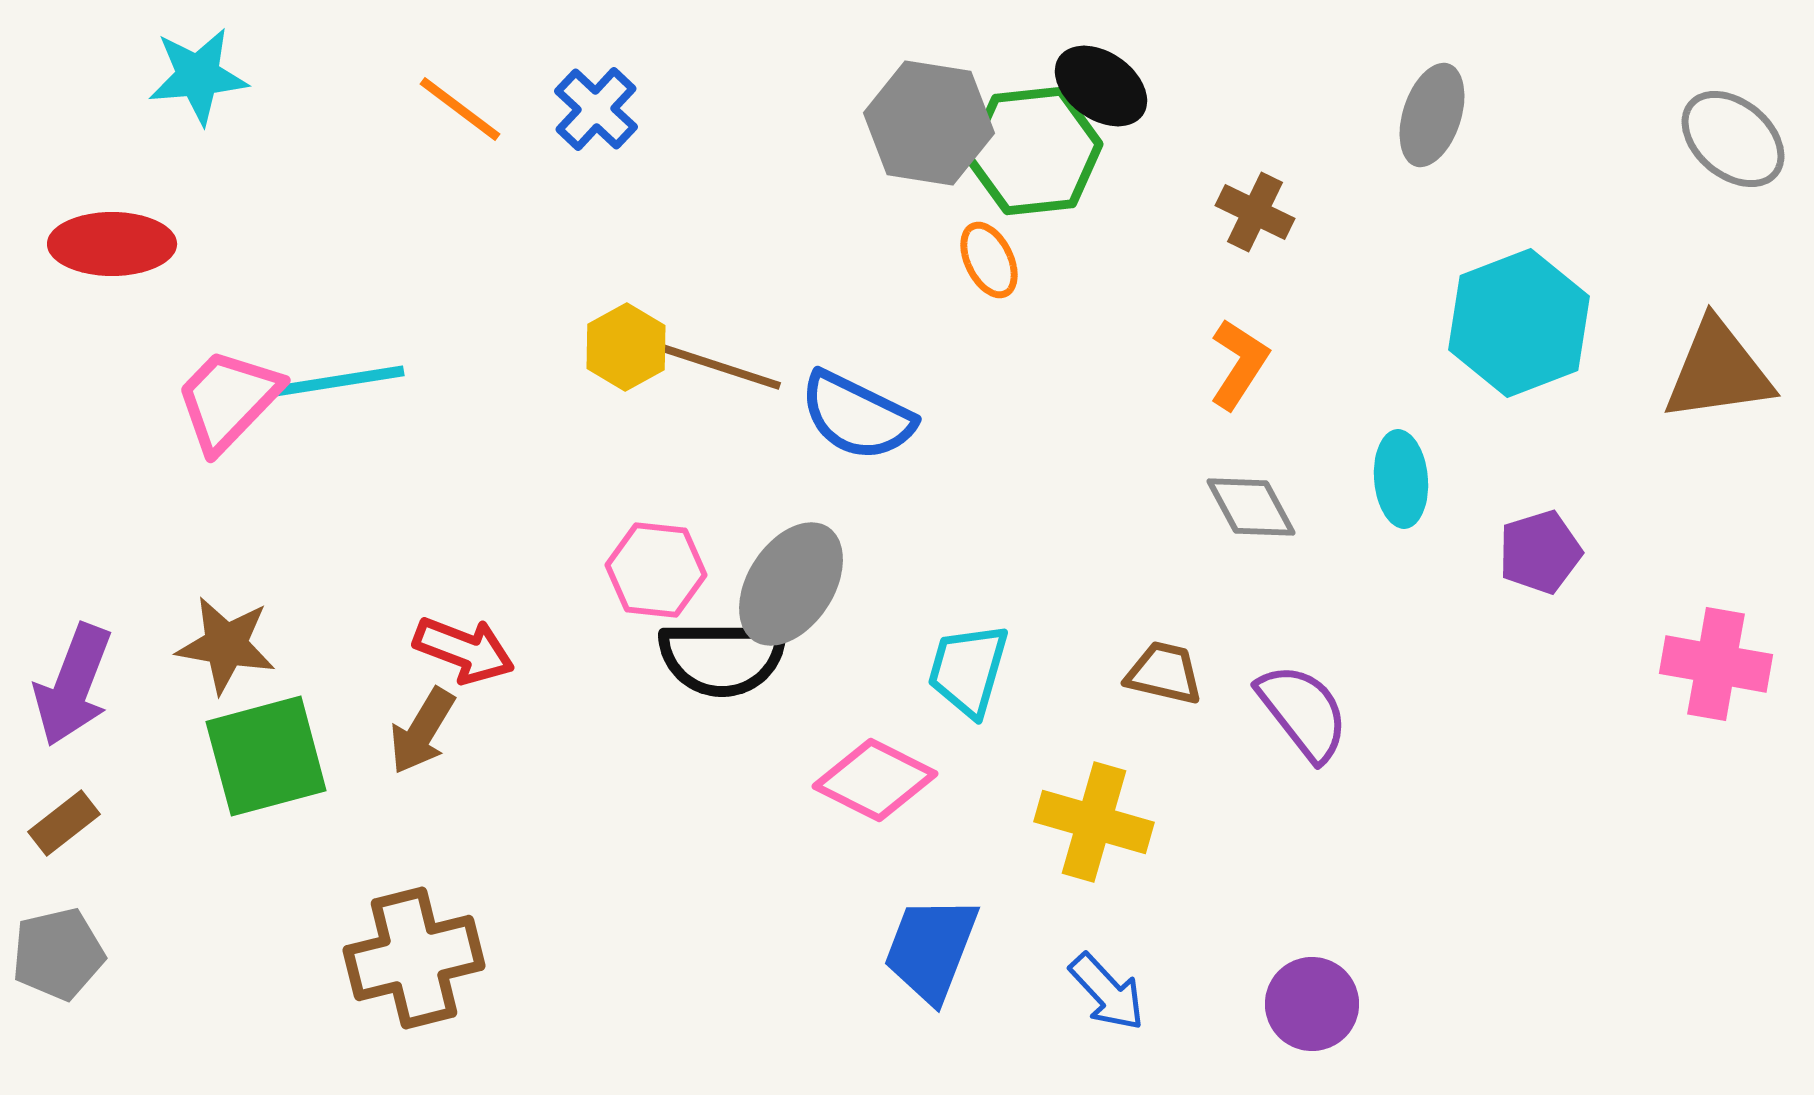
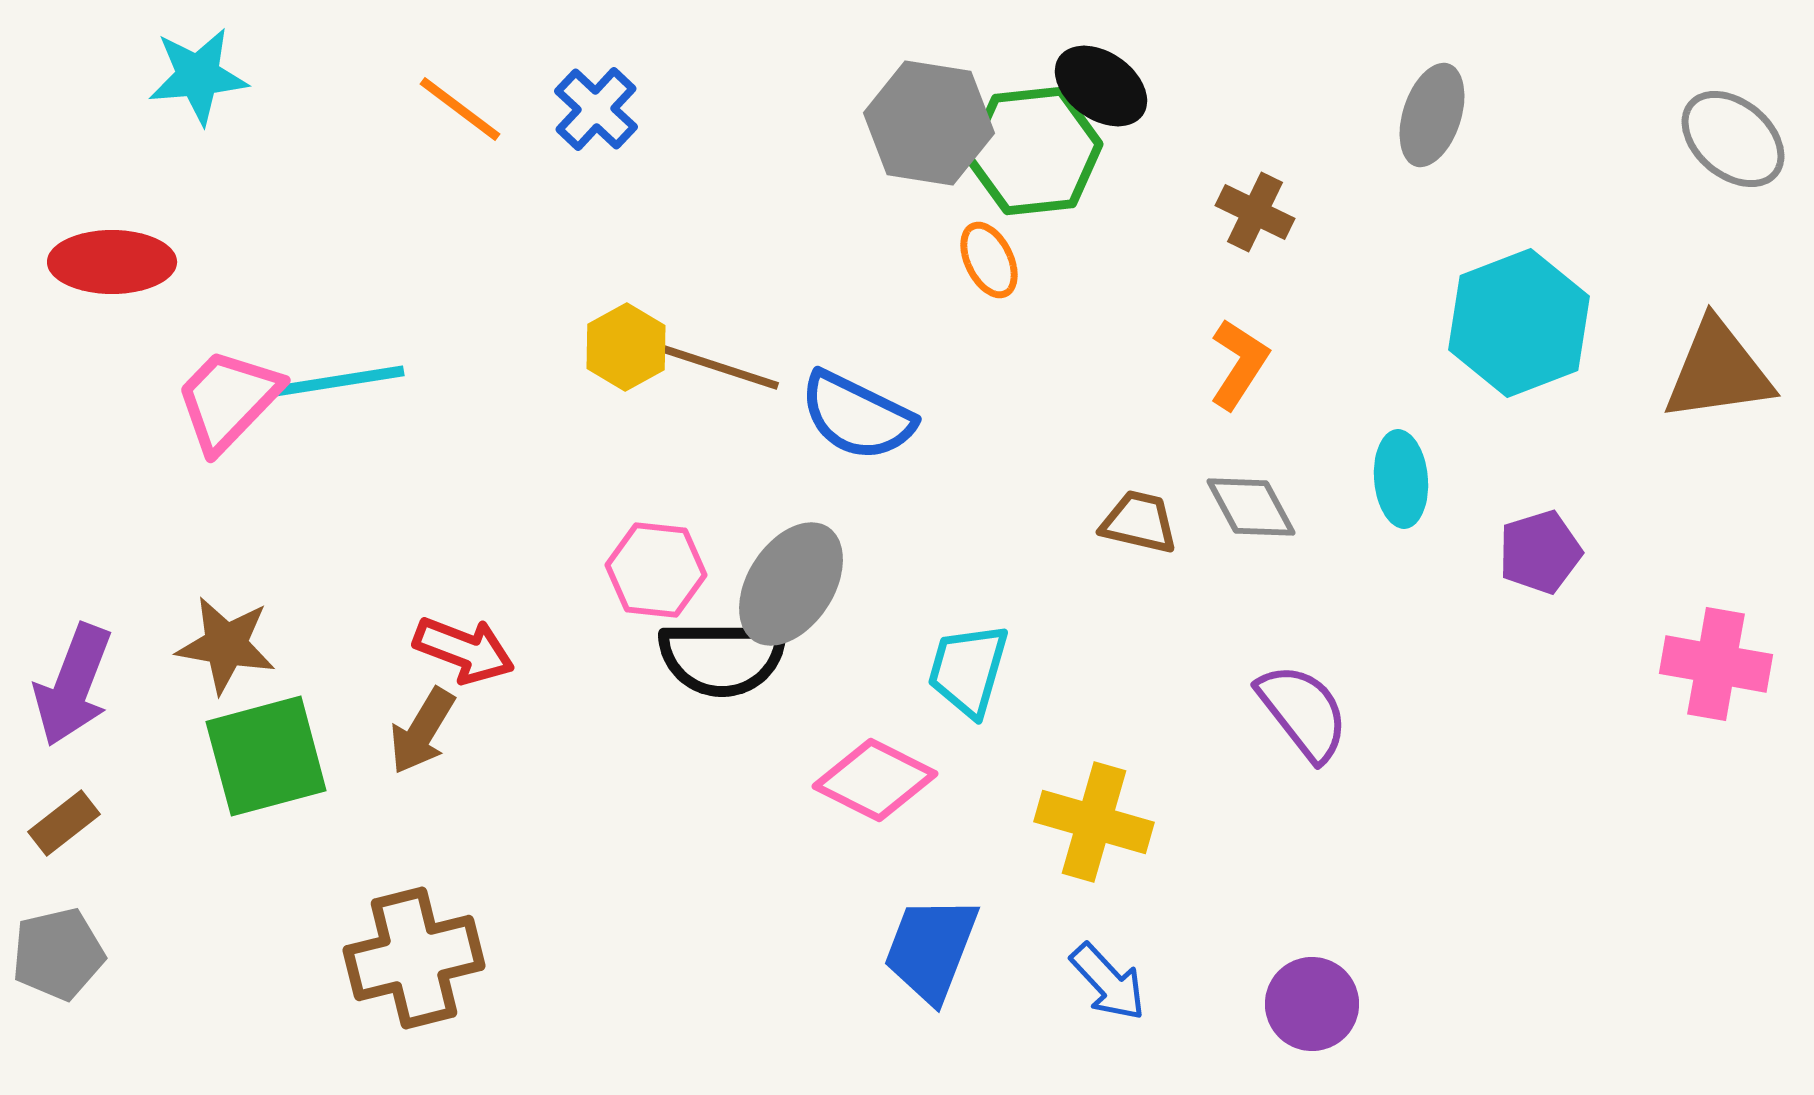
red ellipse at (112, 244): moved 18 px down
brown line at (718, 366): moved 2 px left
brown trapezoid at (1164, 673): moved 25 px left, 151 px up
blue arrow at (1107, 992): moved 1 px right, 10 px up
